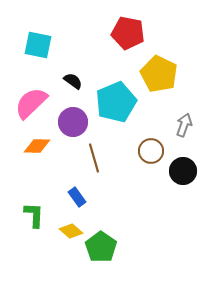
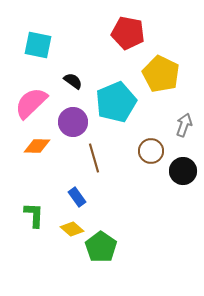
yellow pentagon: moved 2 px right
yellow diamond: moved 1 px right, 2 px up
